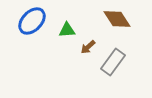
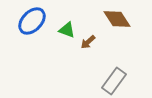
green triangle: rotated 24 degrees clockwise
brown arrow: moved 5 px up
gray rectangle: moved 1 px right, 19 px down
